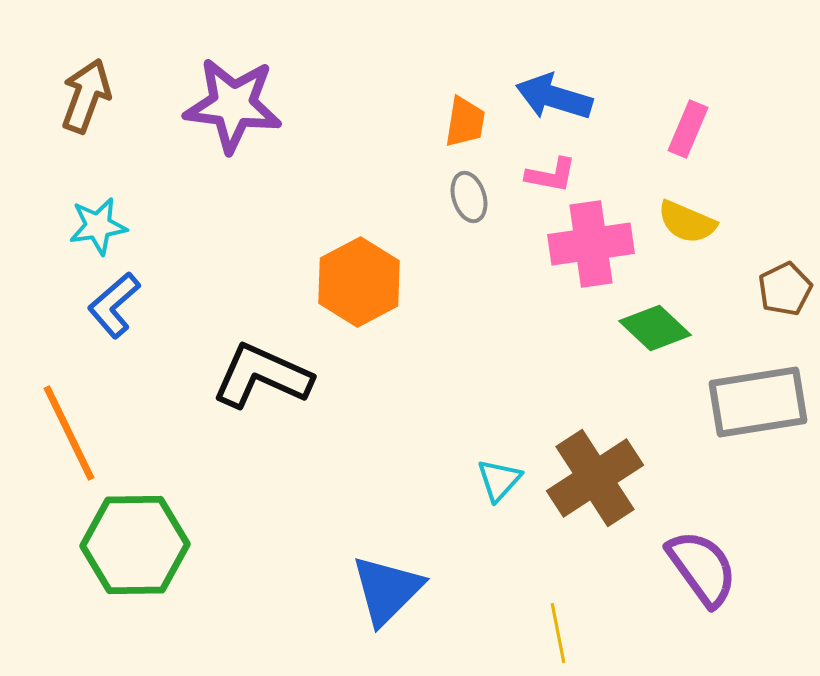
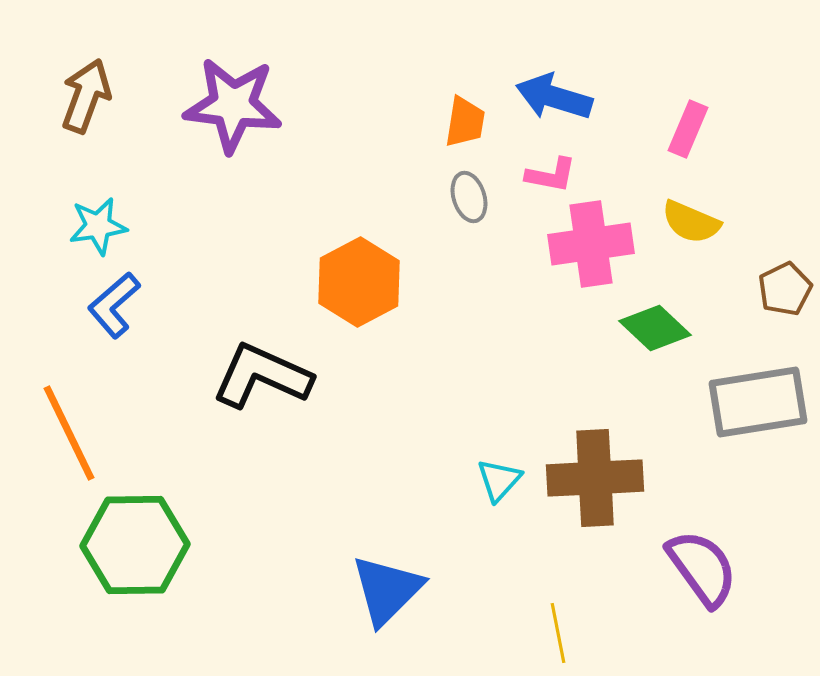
yellow semicircle: moved 4 px right
brown cross: rotated 30 degrees clockwise
